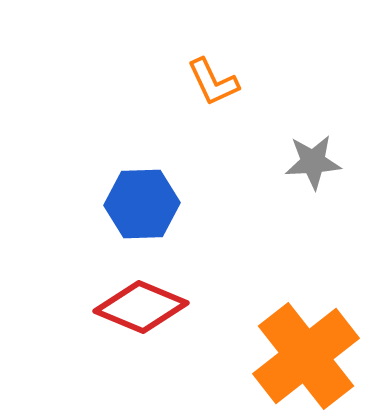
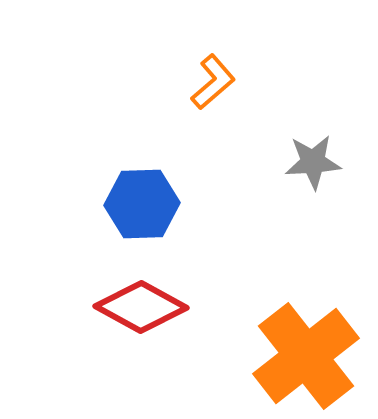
orange L-shape: rotated 106 degrees counterclockwise
red diamond: rotated 6 degrees clockwise
